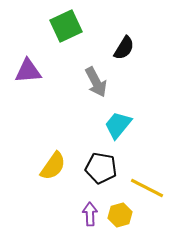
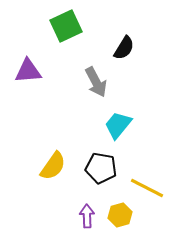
purple arrow: moved 3 px left, 2 px down
